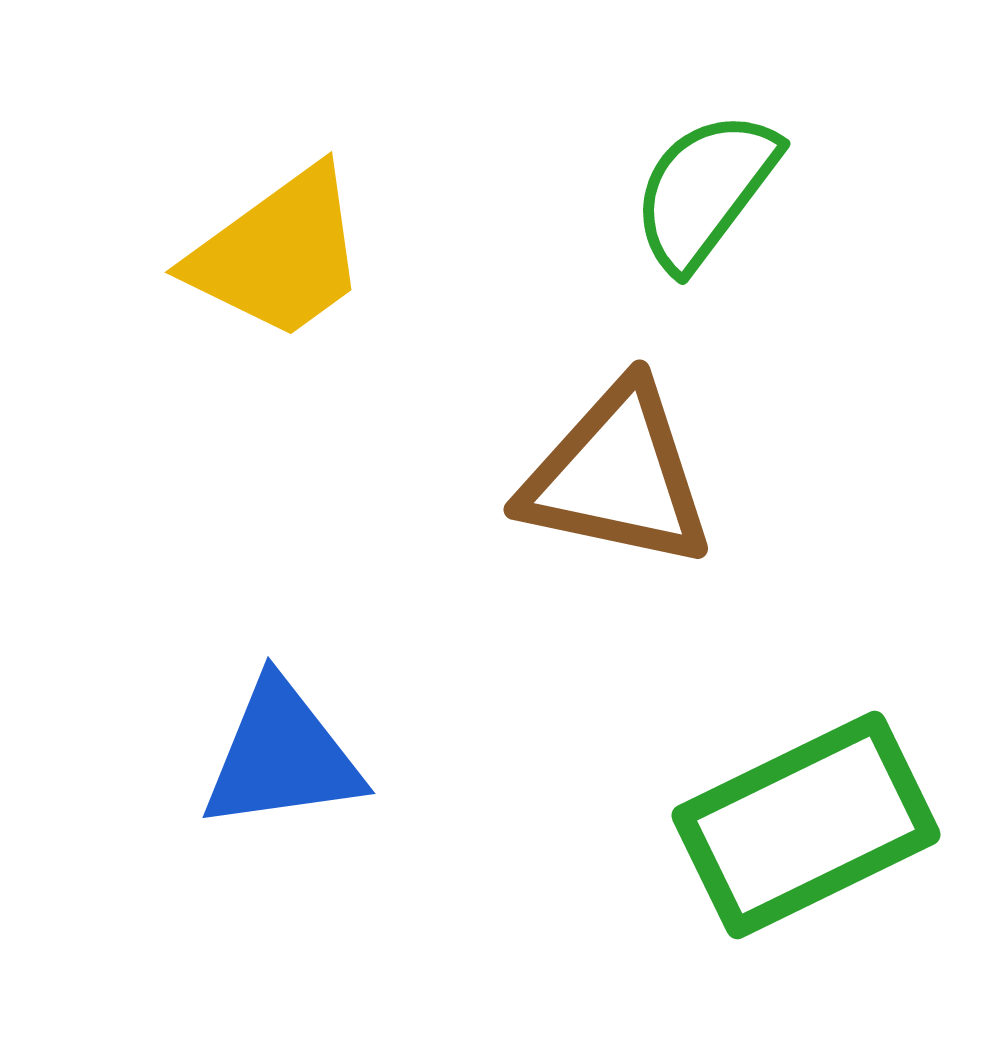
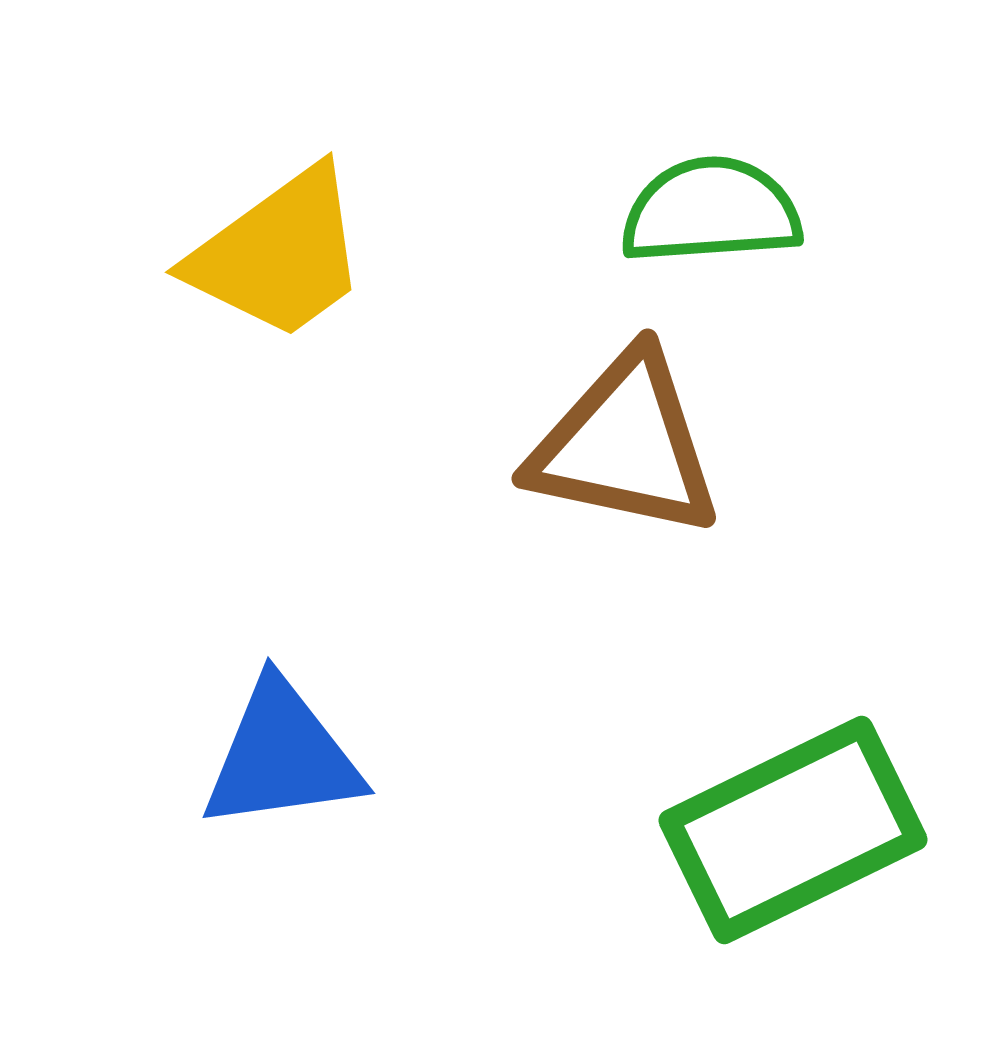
green semicircle: moved 6 px right, 21 px down; rotated 49 degrees clockwise
brown triangle: moved 8 px right, 31 px up
green rectangle: moved 13 px left, 5 px down
